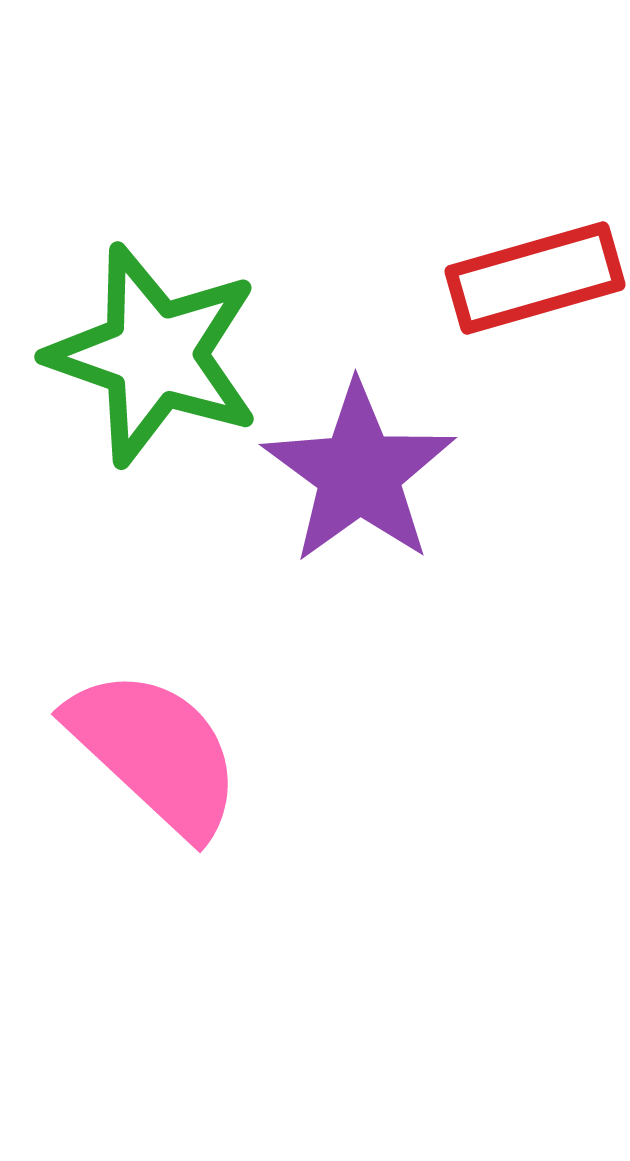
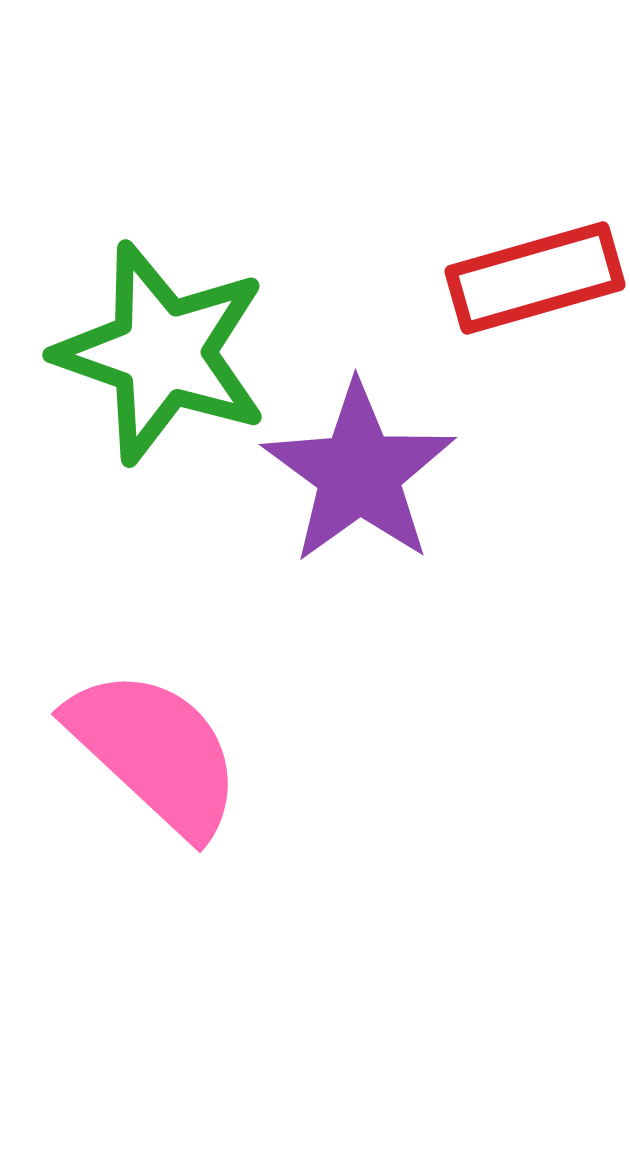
green star: moved 8 px right, 2 px up
